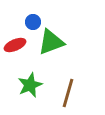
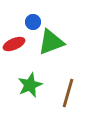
red ellipse: moved 1 px left, 1 px up
